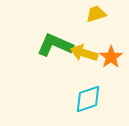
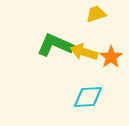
yellow arrow: moved 1 px up
cyan diamond: moved 2 px up; rotated 16 degrees clockwise
